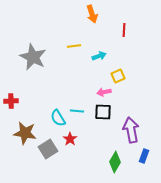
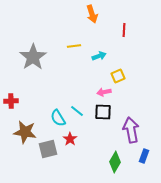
gray star: rotated 12 degrees clockwise
cyan line: rotated 32 degrees clockwise
brown star: moved 1 px up
gray square: rotated 18 degrees clockwise
